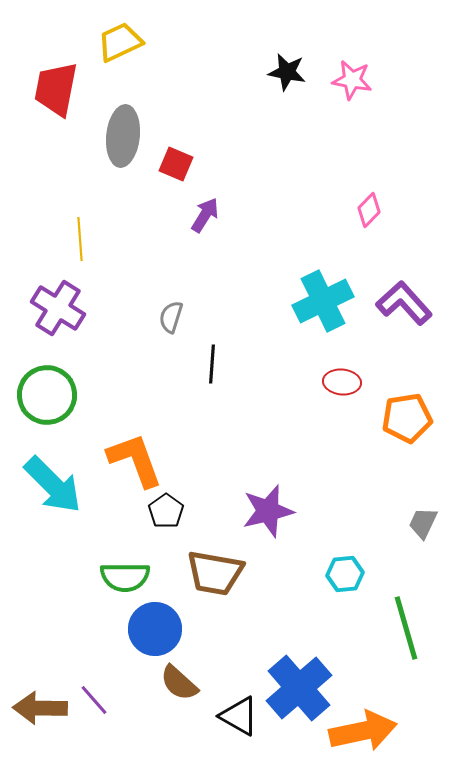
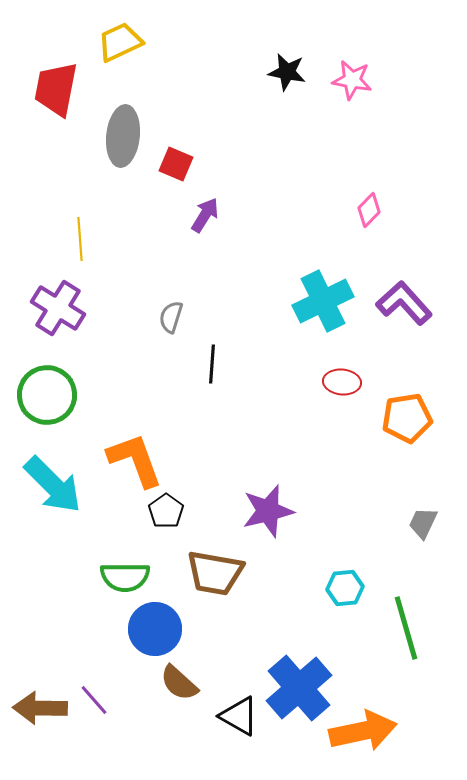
cyan hexagon: moved 14 px down
